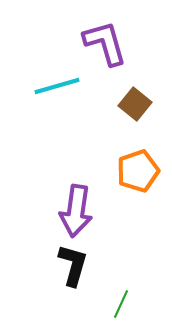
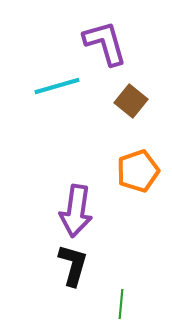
brown square: moved 4 px left, 3 px up
green line: rotated 20 degrees counterclockwise
